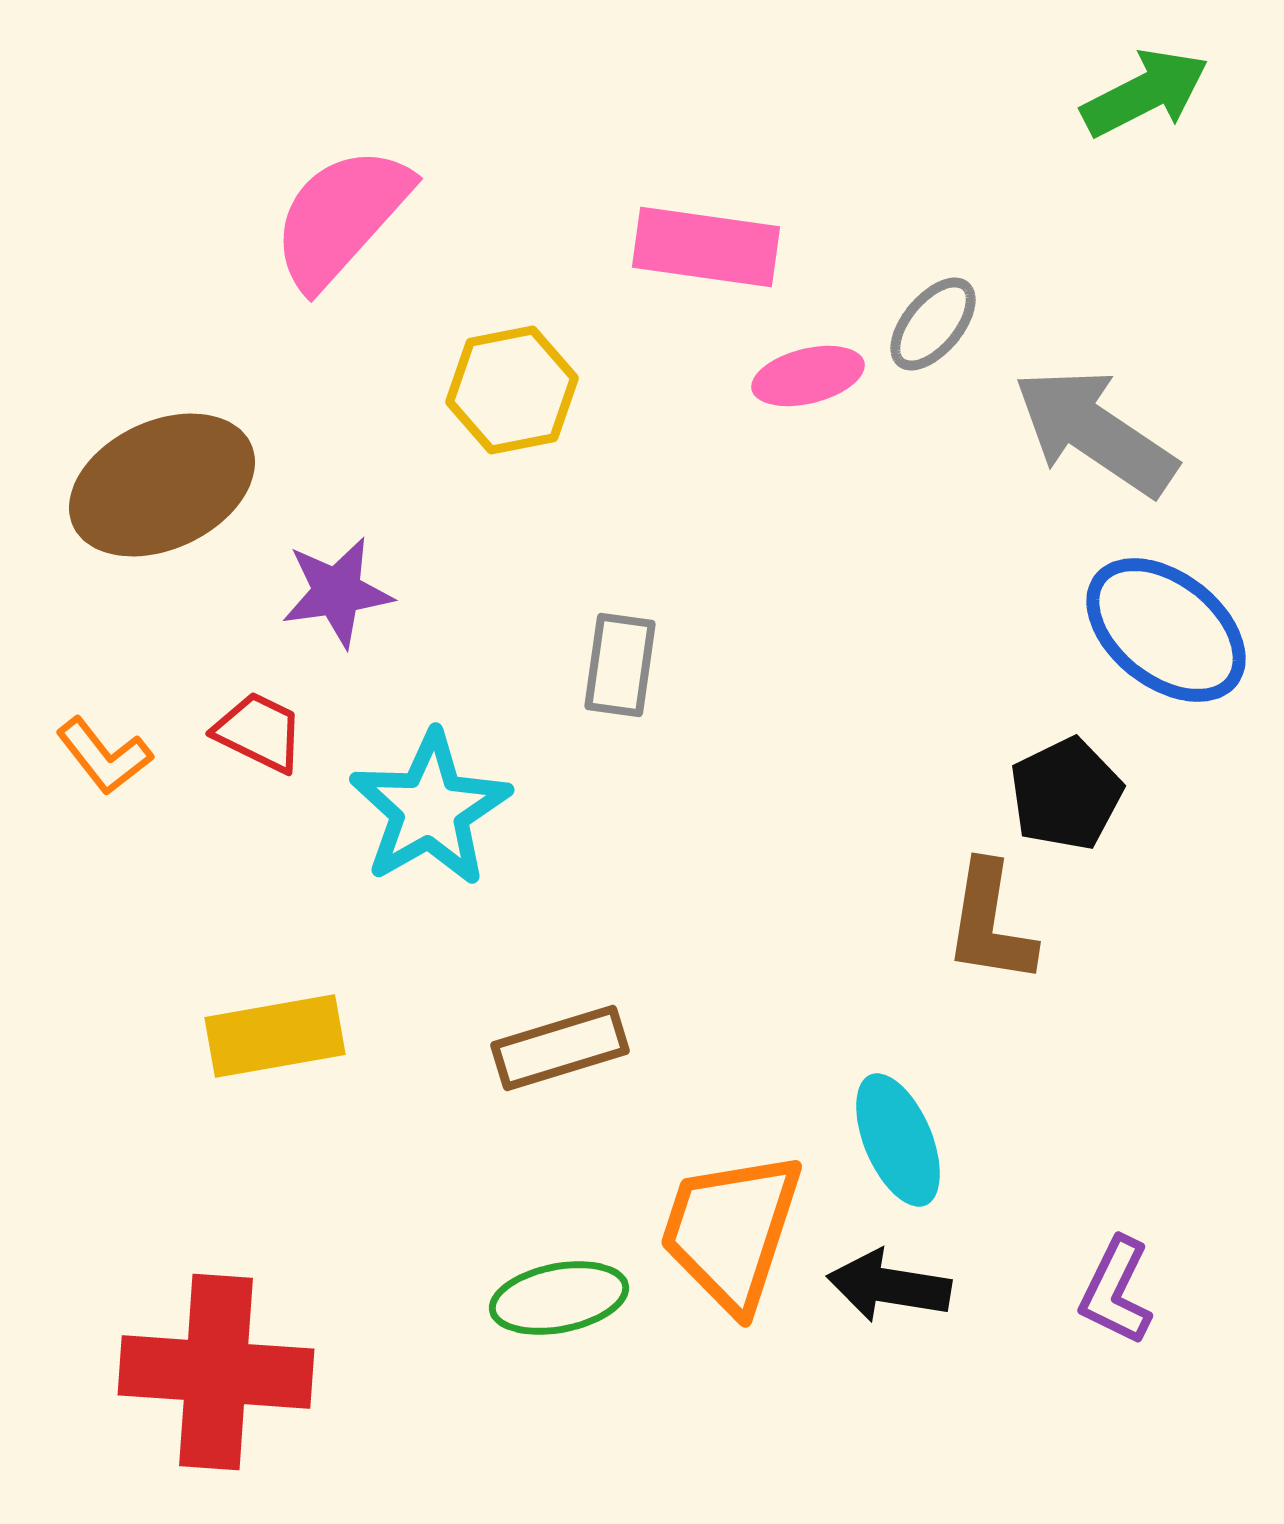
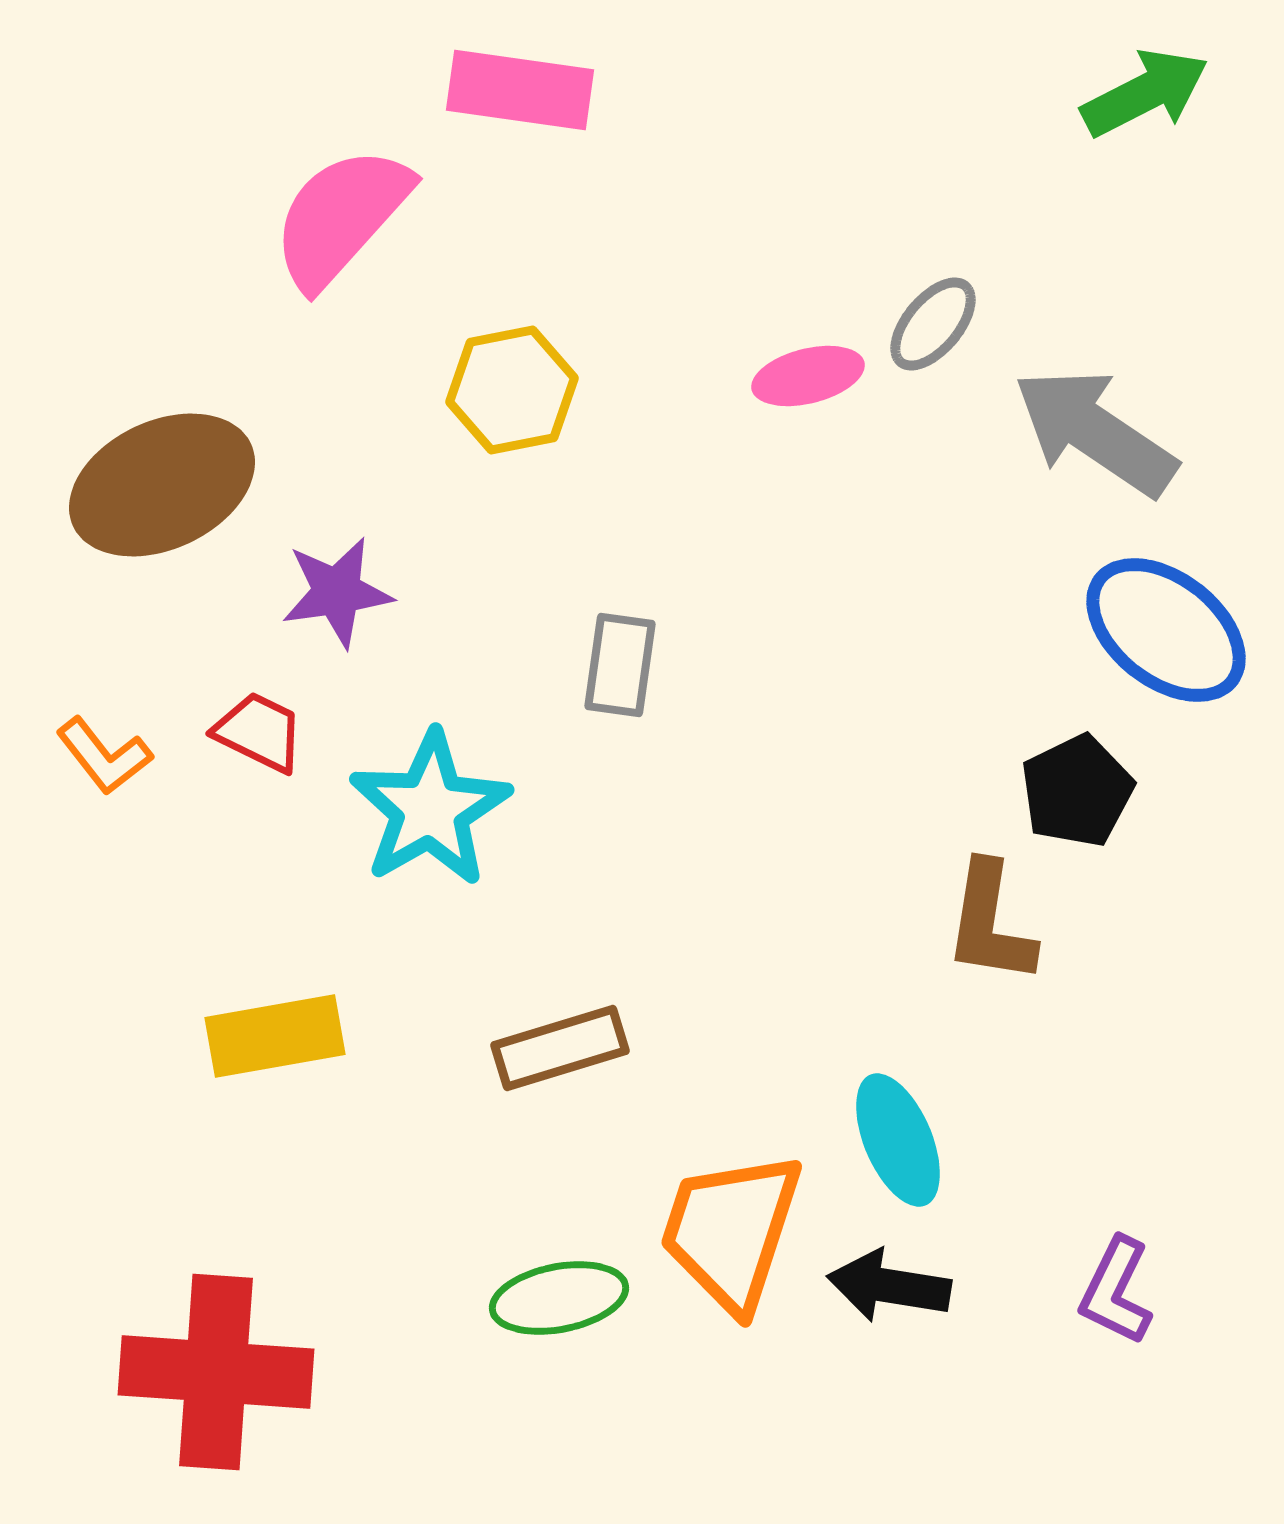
pink rectangle: moved 186 px left, 157 px up
black pentagon: moved 11 px right, 3 px up
